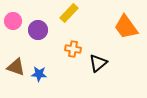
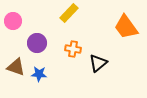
purple circle: moved 1 px left, 13 px down
